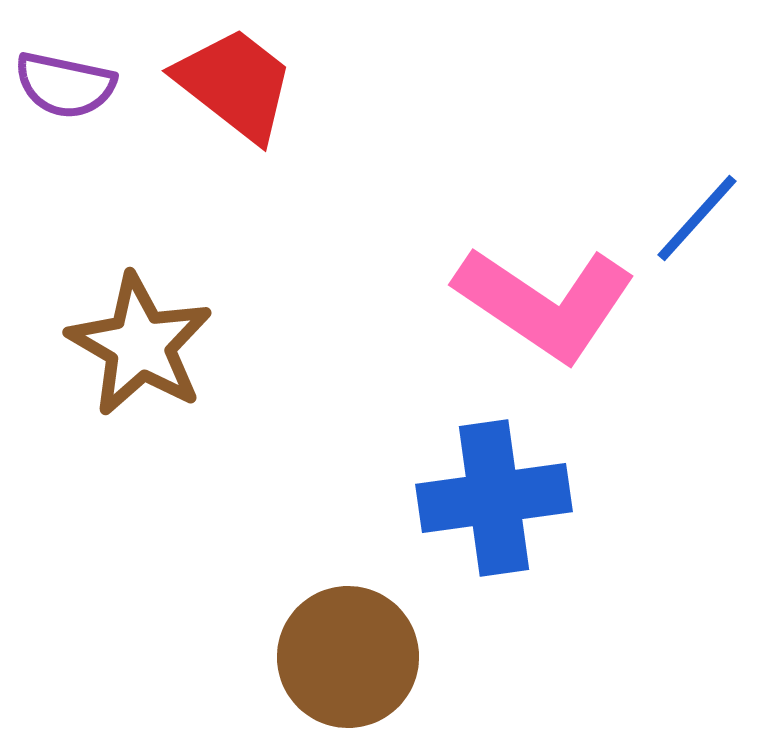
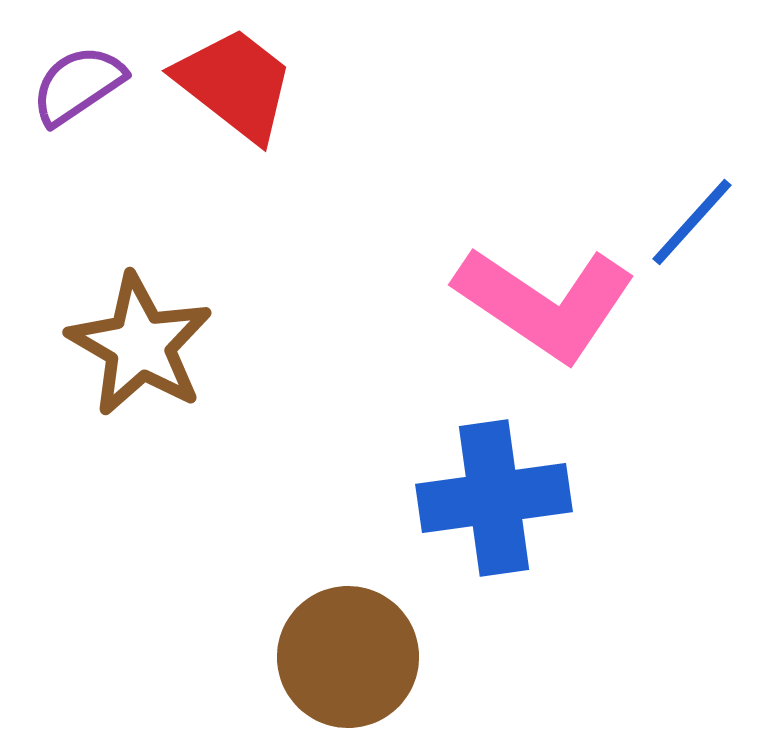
purple semicircle: moved 13 px right; rotated 134 degrees clockwise
blue line: moved 5 px left, 4 px down
